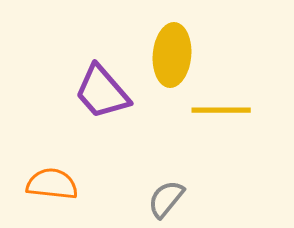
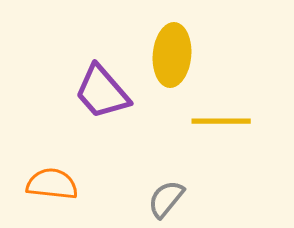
yellow line: moved 11 px down
